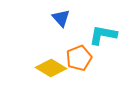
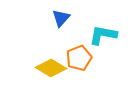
blue triangle: rotated 24 degrees clockwise
